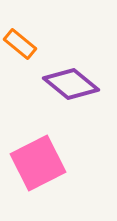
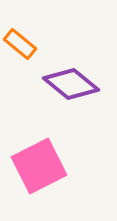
pink square: moved 1 px right, 3 px down
